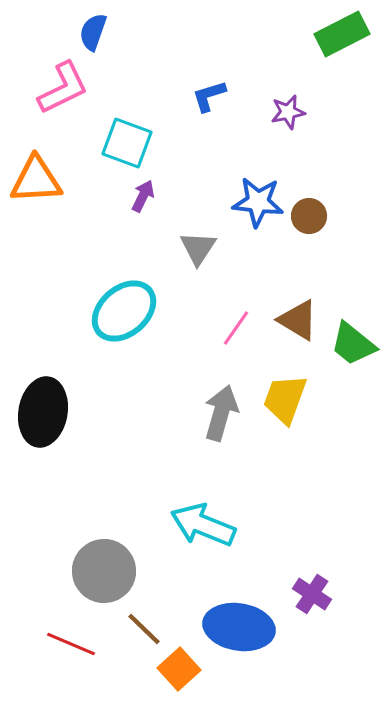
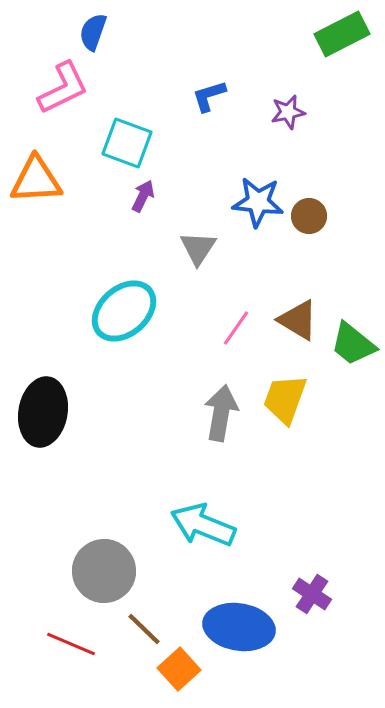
gray arrow: rotated 6 degrees counterclockwise
